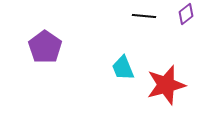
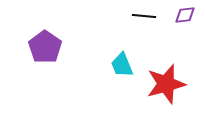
purple diamond: moved 1 px left, 1 px down; rotated 30 degrees clockwise
cyan trapezoid: moved 1 px left, 3 px up
red star: moved 1 px up
